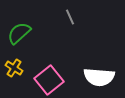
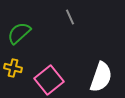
yellow cross: moved 1 px left; rotated 18 degrees counterclockwise
white semicircle: moved 2 px right; rotated 76 degrees counterclockwise
